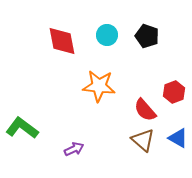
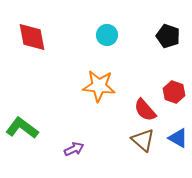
black pentagon: moved 21 px right
red diamond: moved 30 px left, 4 px up
red hexagon: rotated 20 degrees counterclockwise
